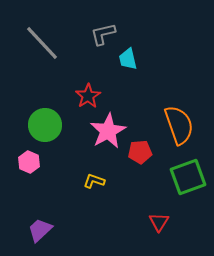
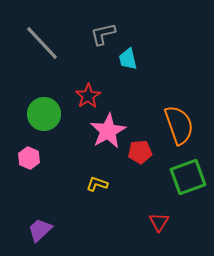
green circle: moved 1 px left, 11 px up
pink hexagon: moved 4 px up
yellow L-shape: moved 3 px right, 3 px down
